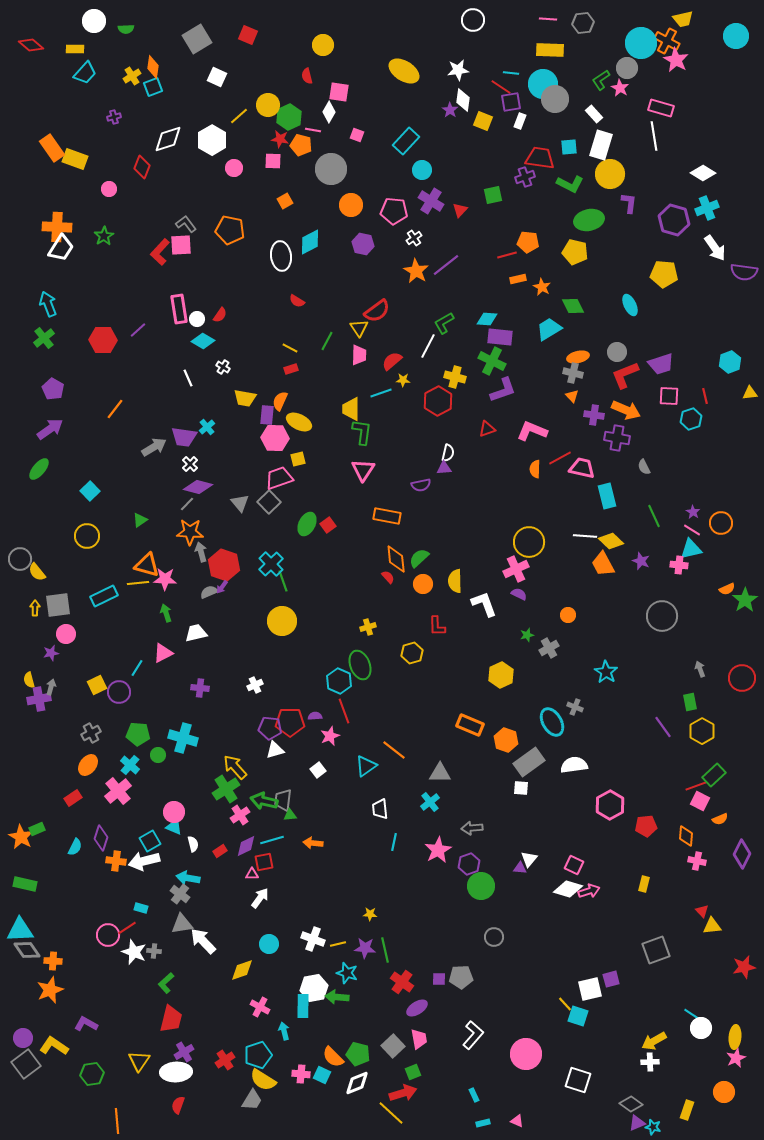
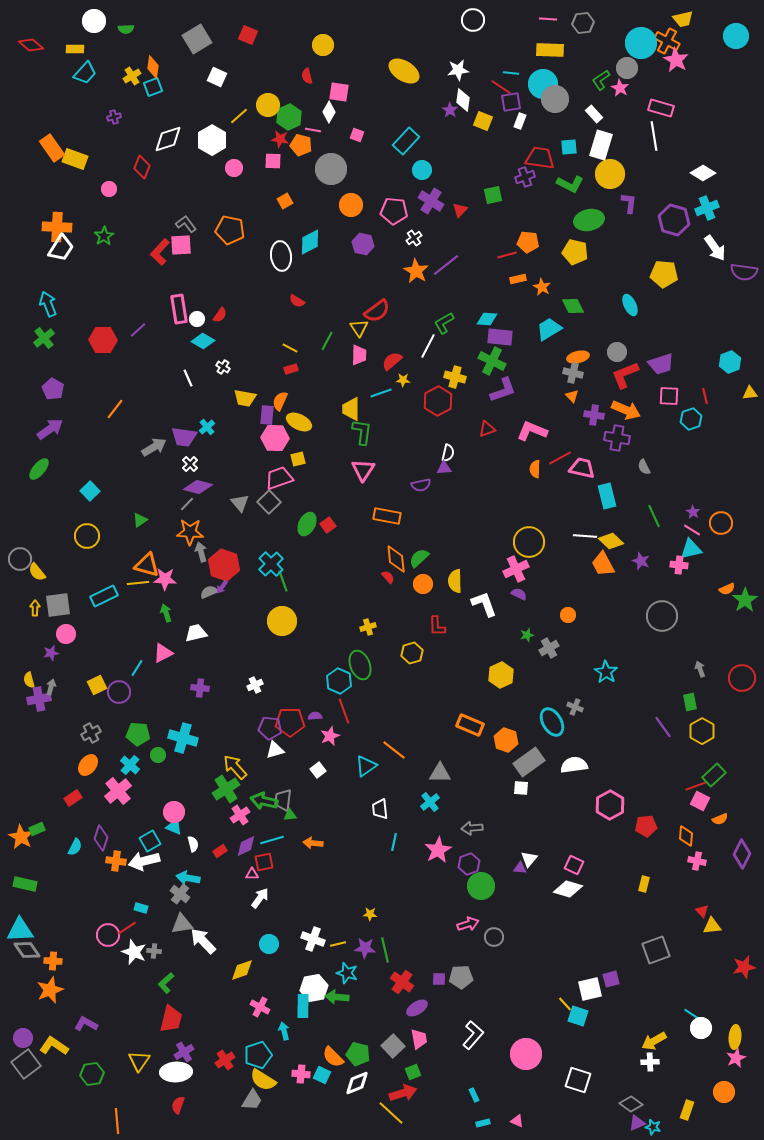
pink arrow at (589, 891): moved 121 px left, 33 px down
